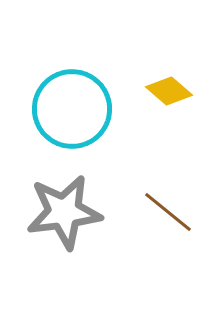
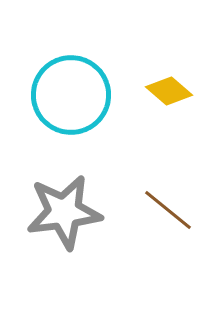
cyan circle: moved 1 px left, 14 px up
brown line: moved 2 px up
